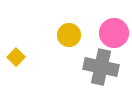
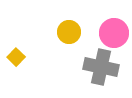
yellow circle: moved 3 px up
